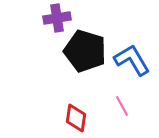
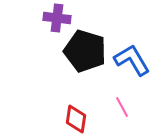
purple cross: rotated 16 degrees clockwise
pink line: moved 1 px down
red diamond: moved 1 px down
